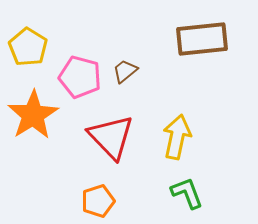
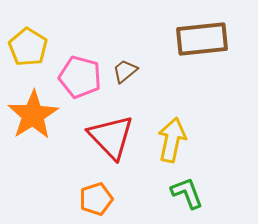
yellow arrow: moved 5 px left, 3 px down
orange pentagon: moved 2 px left, 2 px up
